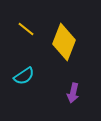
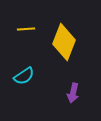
yellow line: rotated 42 degrees counterclockwise
